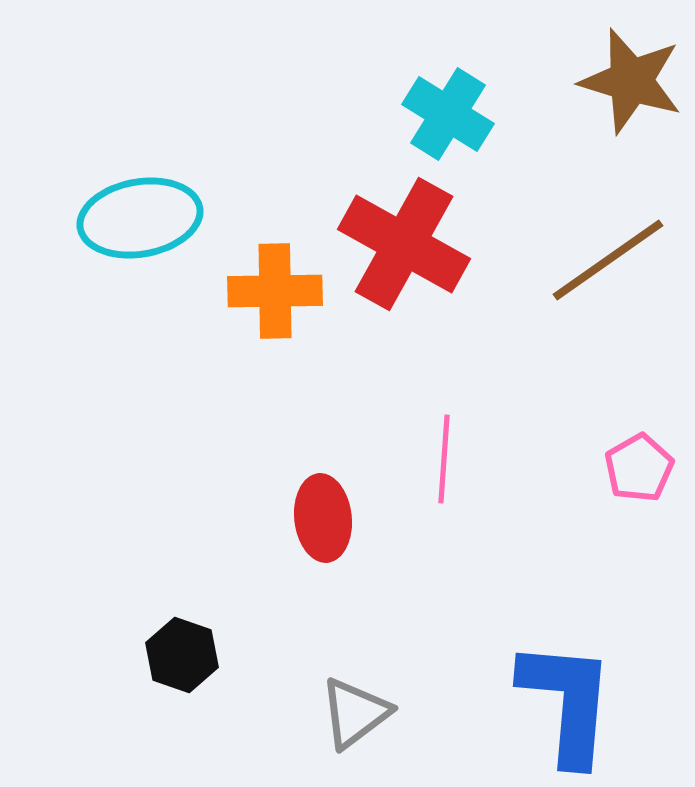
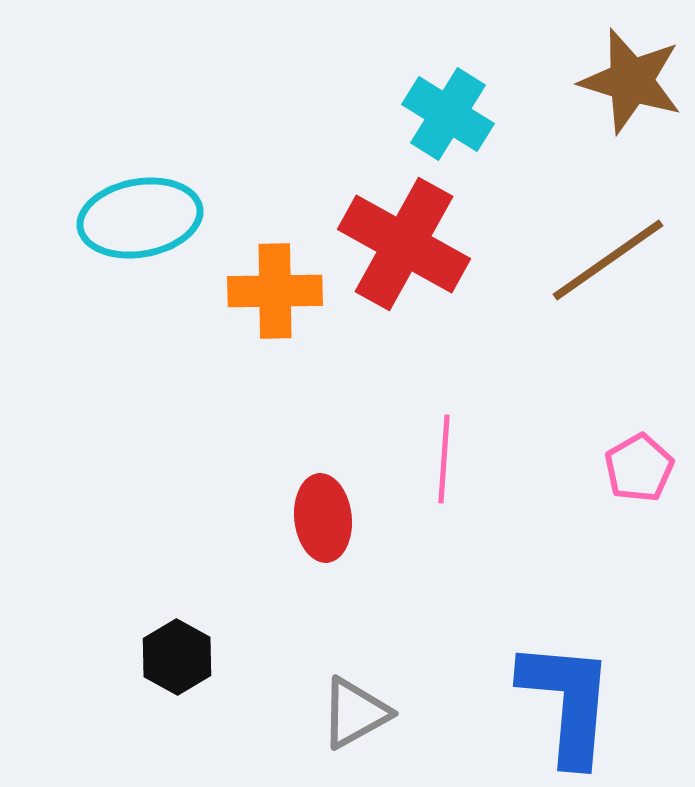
black hexagon: moved 5 px left, 2 px down; rotated 10 degrees clockwise
gray triangle: rotated 8 degrees clockwise
